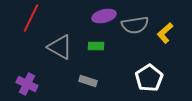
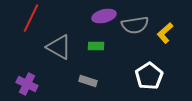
gray triangle: moved 1 px left
white pentagon: moved 2 px up
